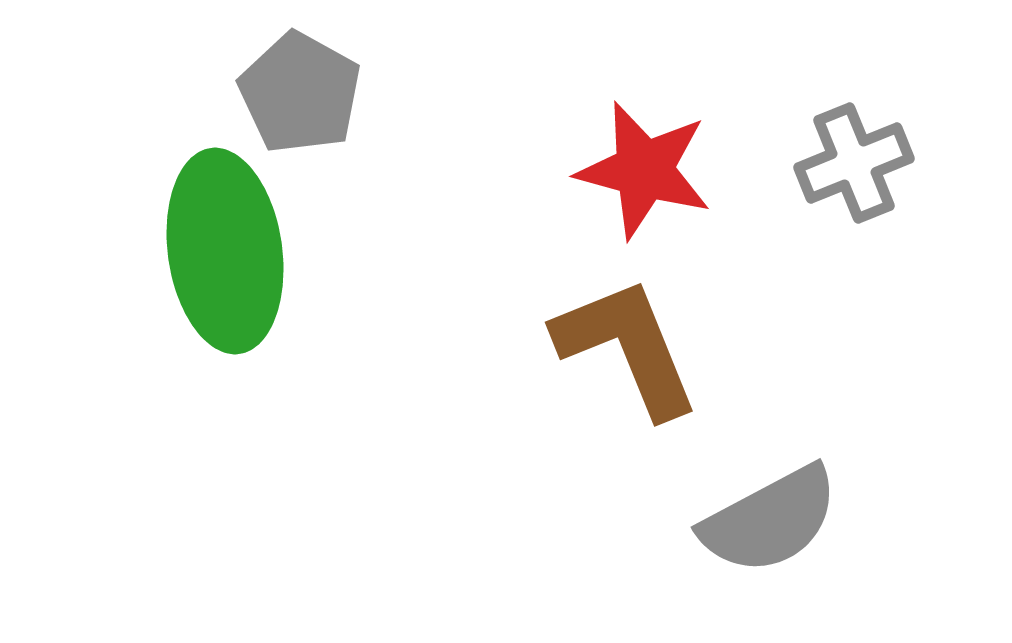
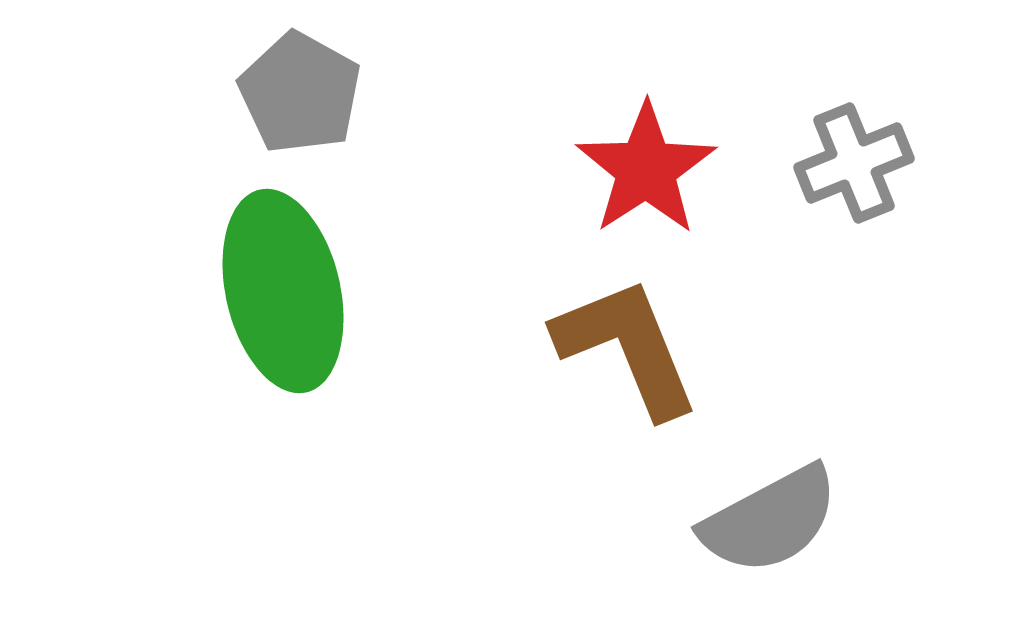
red star: moved 2 px right, 1 px up; rotated 24 degrees clockwise
green ellipse: moved 58 px right, 40 px down; rotated 5 degrees counterclockwise
